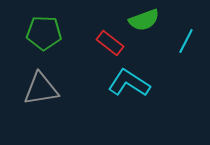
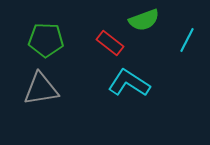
green pentagon: moved 2 px right, 7 px down
cyan line: moved 1 px right, 1 px up
